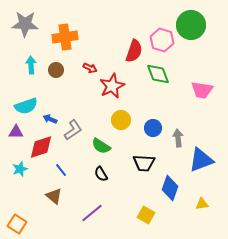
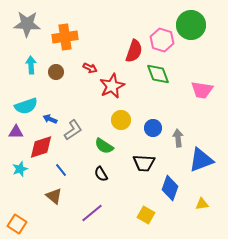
gray star: moved 2 px right
brown circle: moved 2 px down
green semicircle: moved 3 px right
